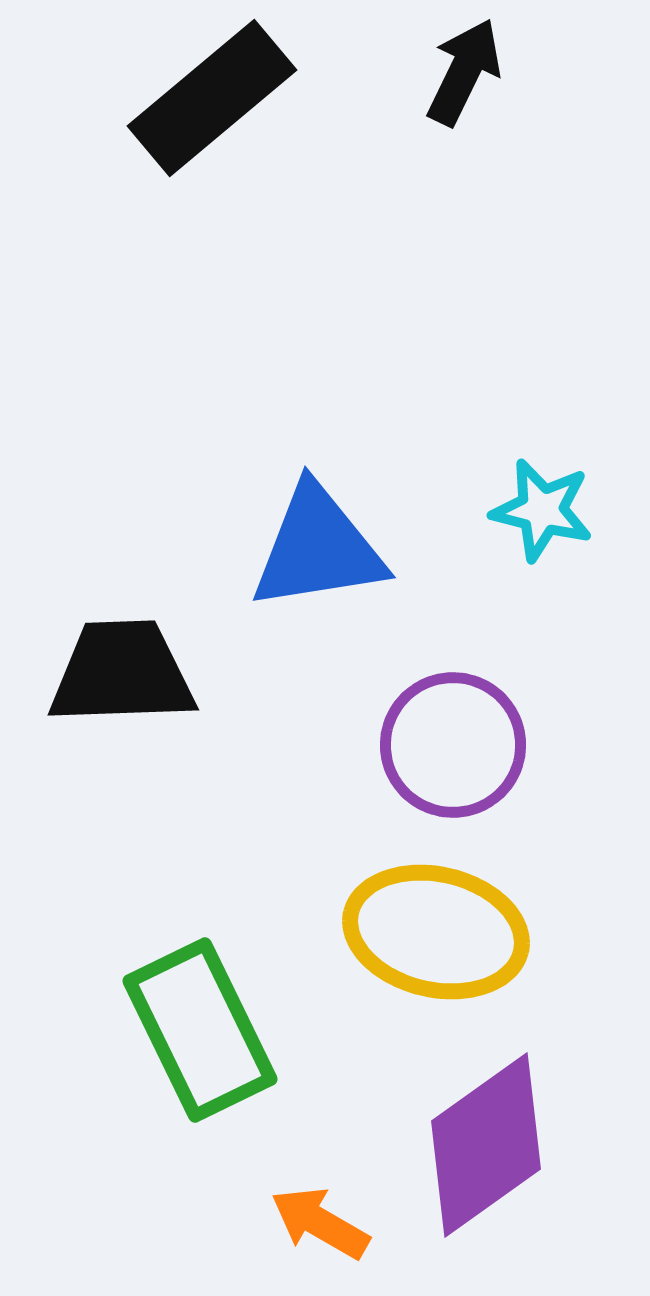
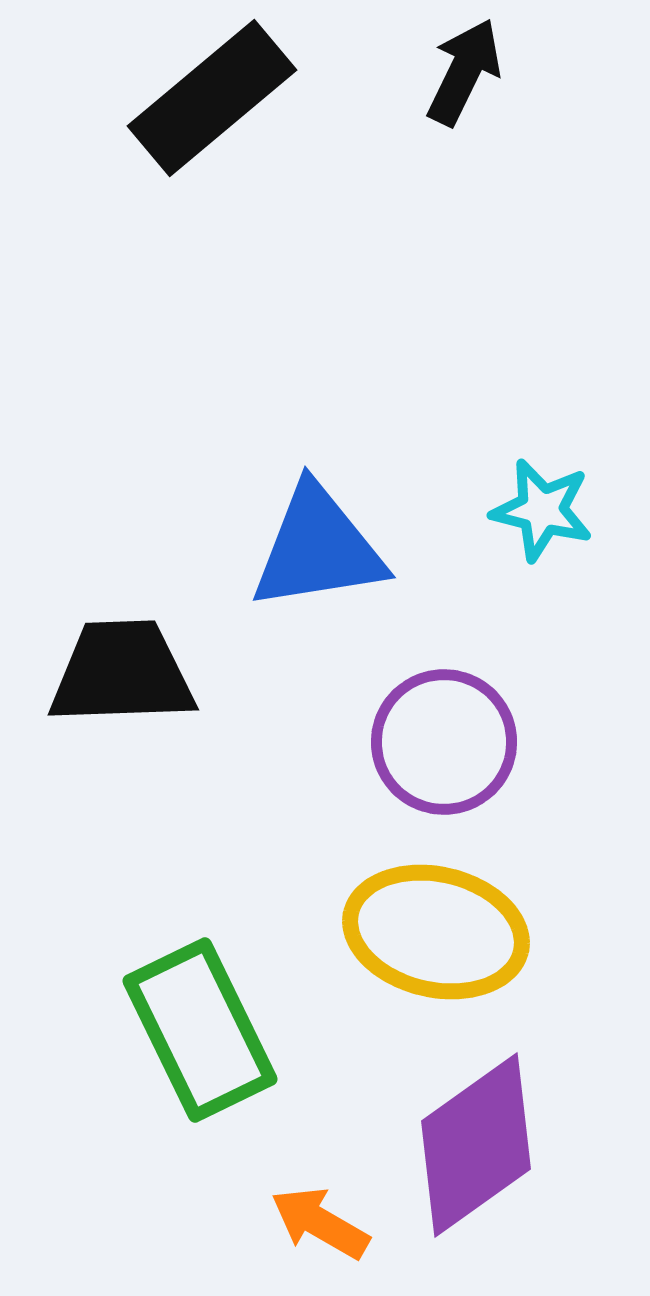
purple circle: moved 9 px left, 3 px up
purple diamond: moved 10 px left
